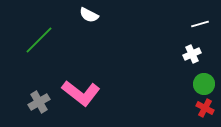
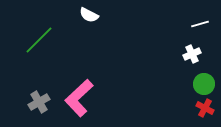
pink L-shape: moved 2 px left, 5 px down; rotated 99 degrees clockwise
